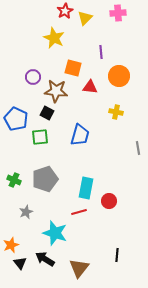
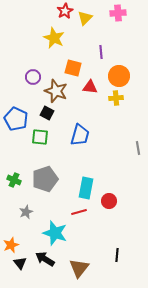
brown star: rotated 15 degrees clockwise
yellow cross: moved 14 px up; rotated 16 degrees counterclockwise
green square: rotated 12 degrees clockwise
